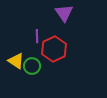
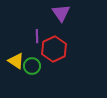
purple triangle: moved 3 px left
